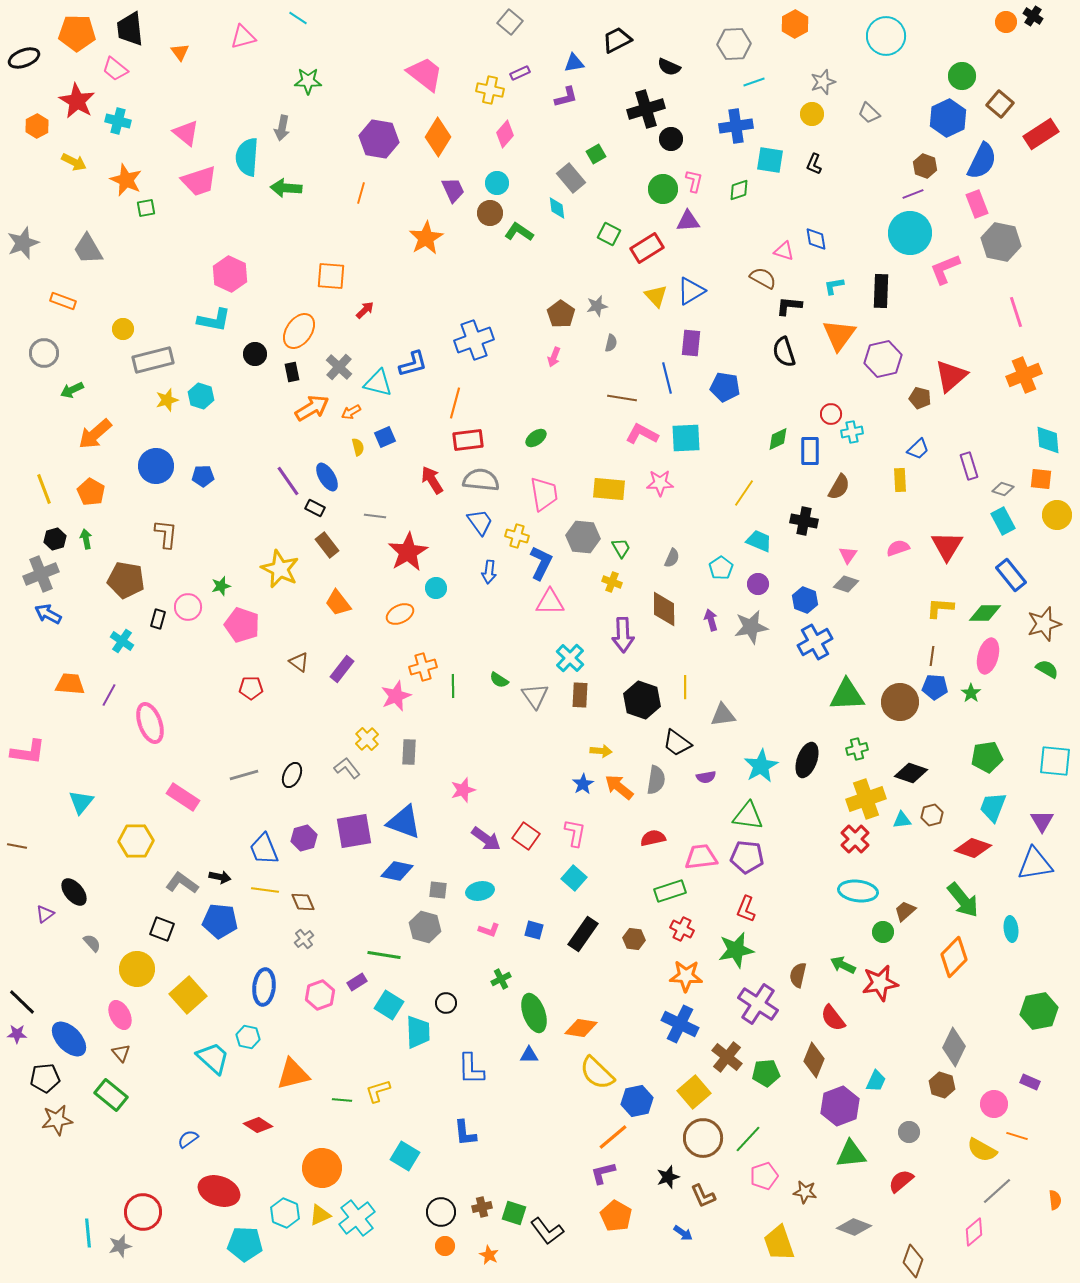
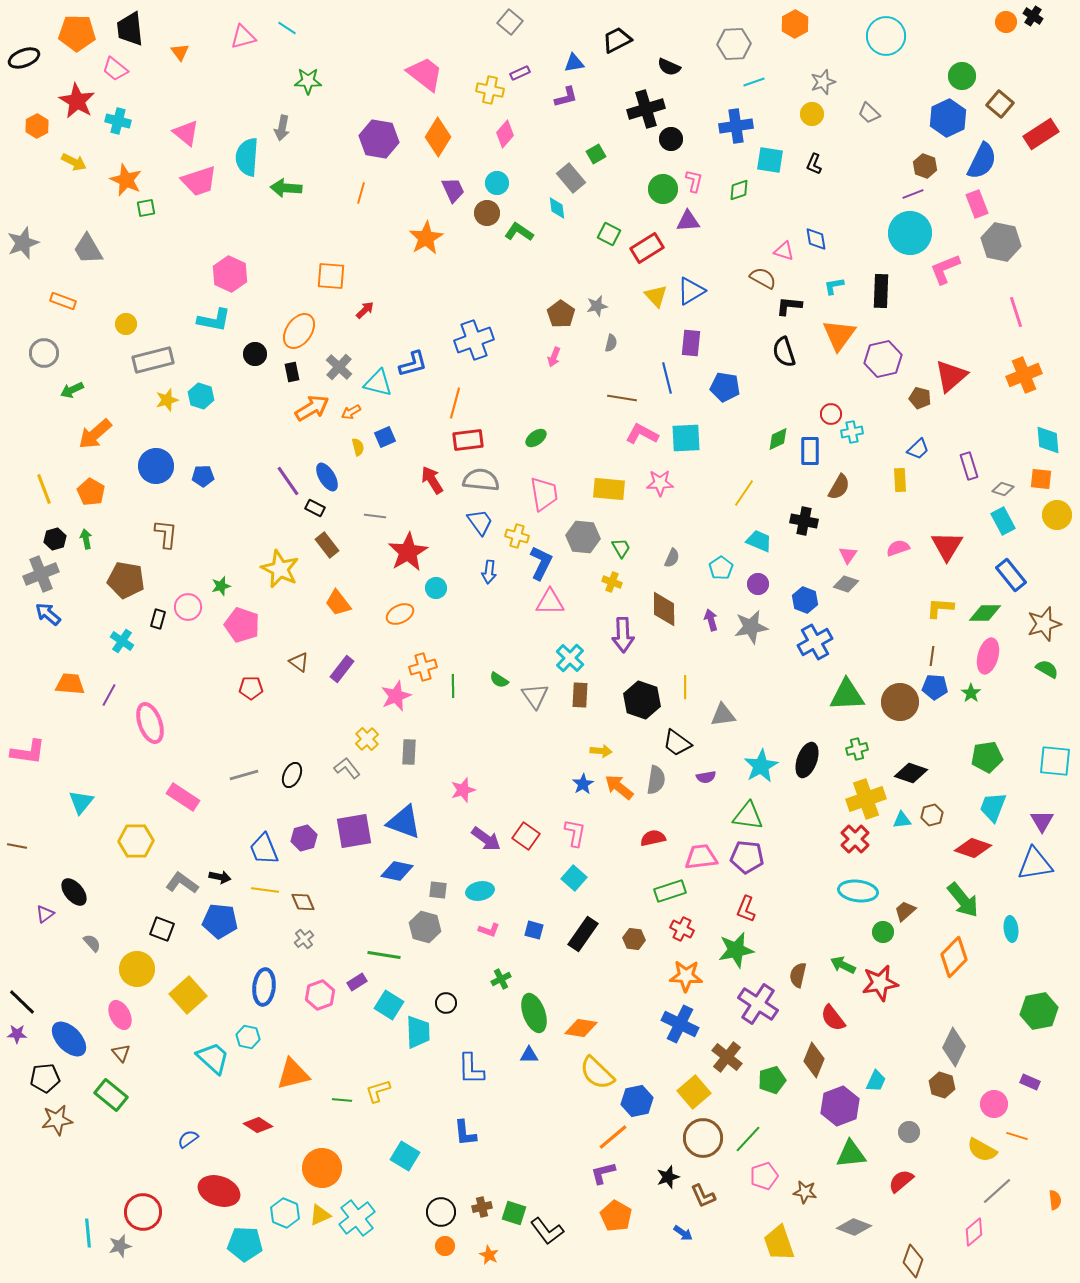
cyan line at (298, 18): moved 11 px left, 10 px down
brown circle at (490, 213): moved 3 px left
yellow circle at (123, 329): moved 3 px right, 5 px up
blue arrow at (48, 614): rotated 12 degrees clockwise
green pentagon at (766, 1073): moved 6 px right, 7 px down; rotated 12 degrees counterclockwise
